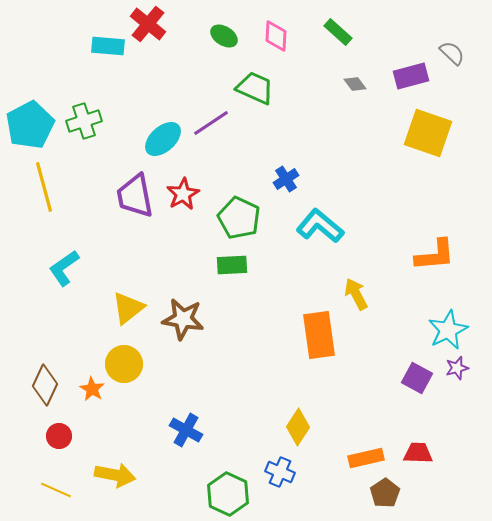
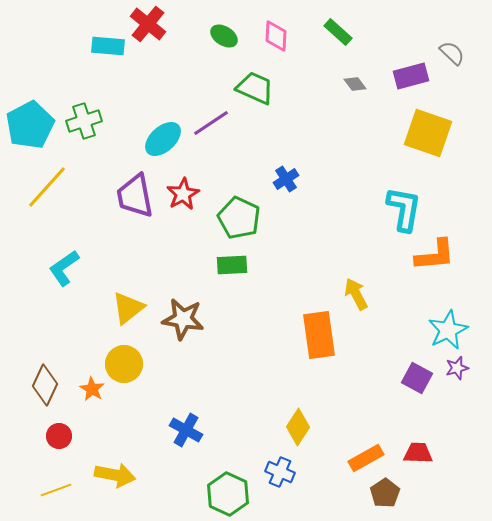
yellow line at (44, 187): moved 3 px right; rotated 57 degrees clockwise
cyan L-shape at (320, 226): moved 84 px right, 17 px up; rotated 60 degrees clockwise
orange rectangle at (366, 458): rotated 16 degrees counterclockwise
yellow line at (56, 490): rotated 44 degrees counterclockwise
